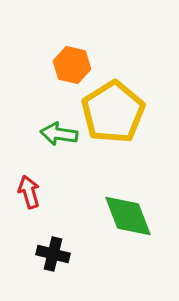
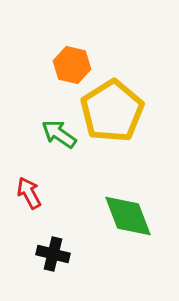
yellow pentagon: moved 1 px left, 1 px up
green arrow: rotated 27 degrees clockwise
red arrow: moved 1 px down; rotated 12 degrees counterclockwise
